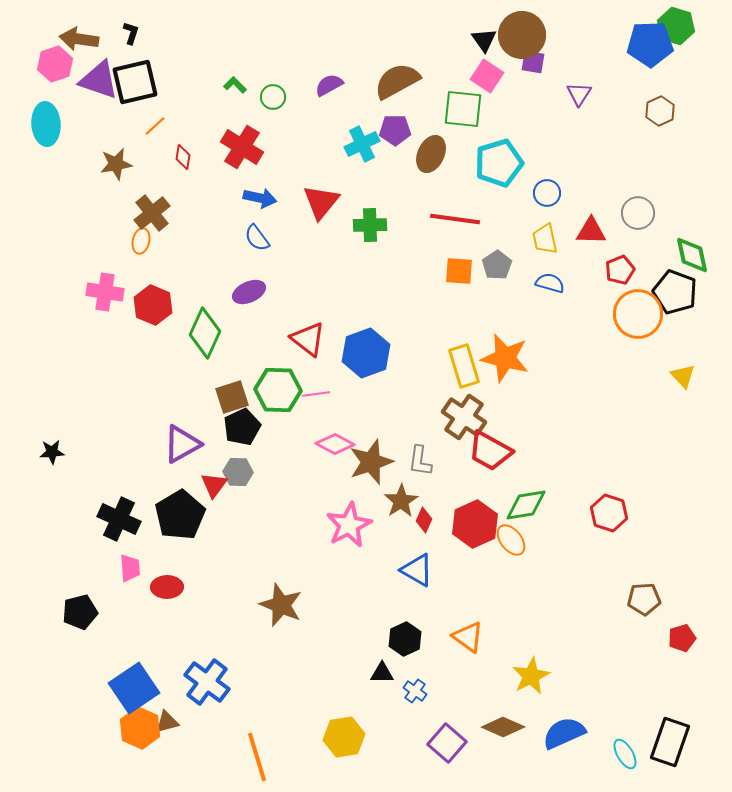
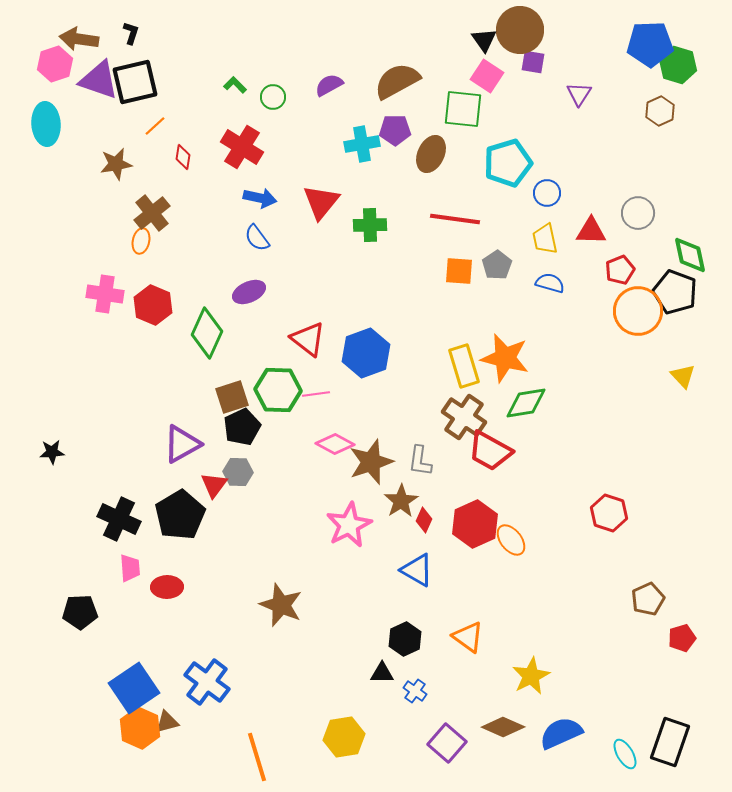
green hexagon at (676, 26): moved 2 px right, 39 px down
brown circle at (522, 35): moved 2 px left, 5 px up
cyan cross at (362, 144): rotated 16 degrees clockwise
cyan pentagon at (499, 163): moved 9 px right
green diamond at (692, 255): moved 2 px left
pink cross at (105, 292): moved 2 px down
orange circle at (638, 314): moved 3 px up
green diamond at (205, 333): moved 2 px right
green diamond at (526, 505): moved 102 px up
brown pentagon at (644, 599): moved 4 px right; rotated 20 degrees counterclockwise
black pentagon at (80, 612): rotated 12 degrees clockwise
blue semicircle at (564, 733): moved 3 px left
